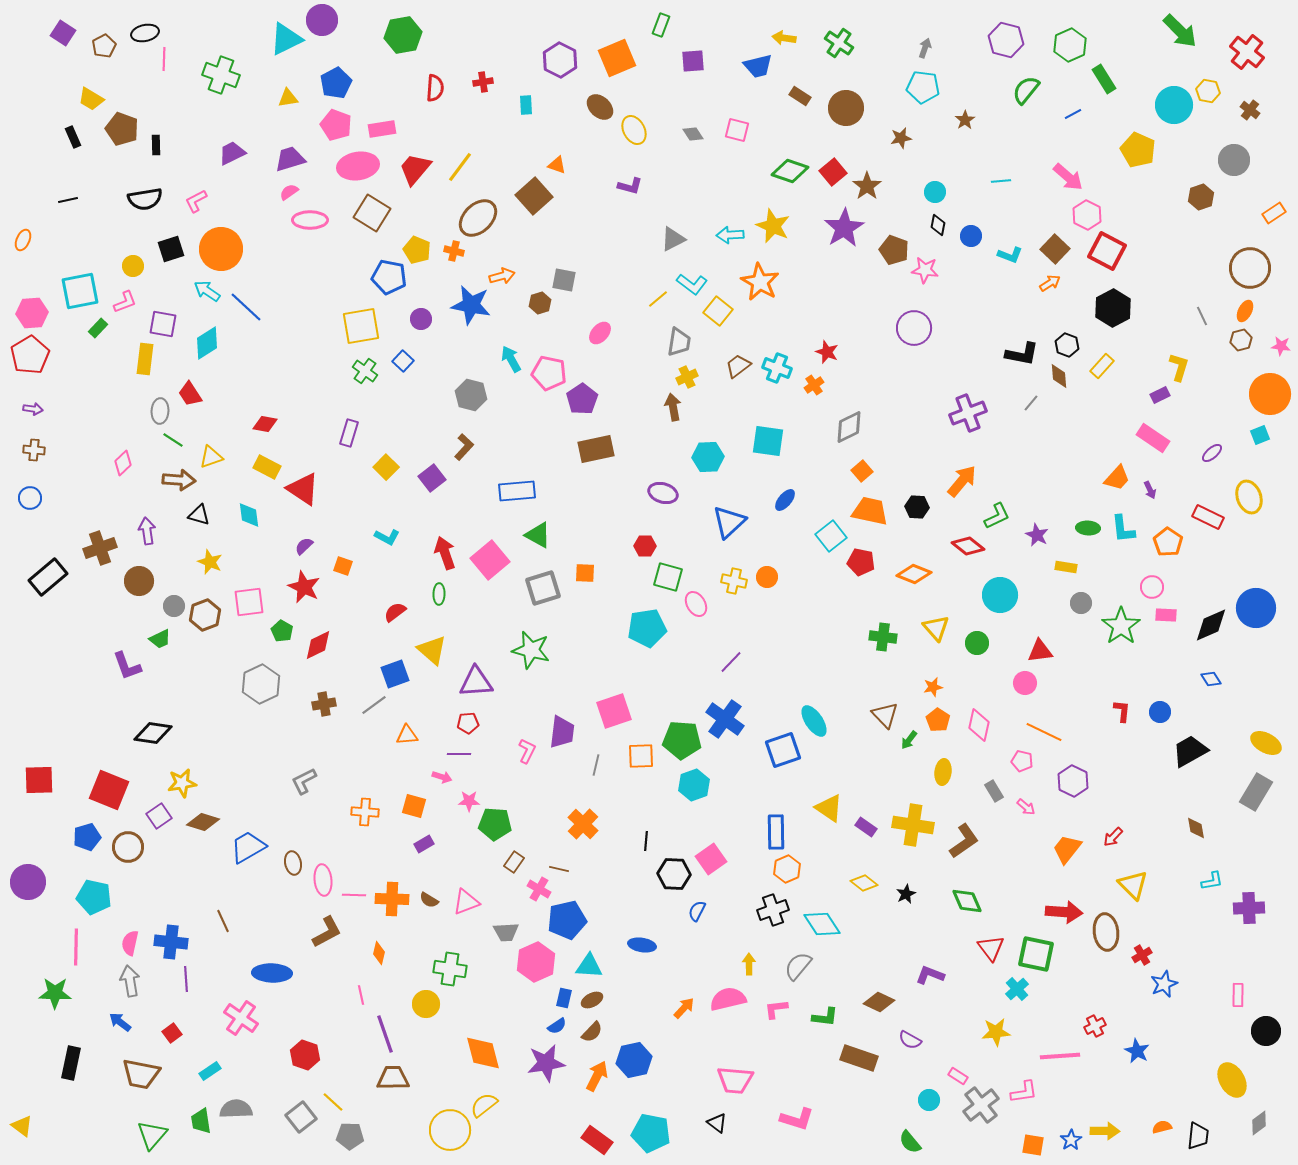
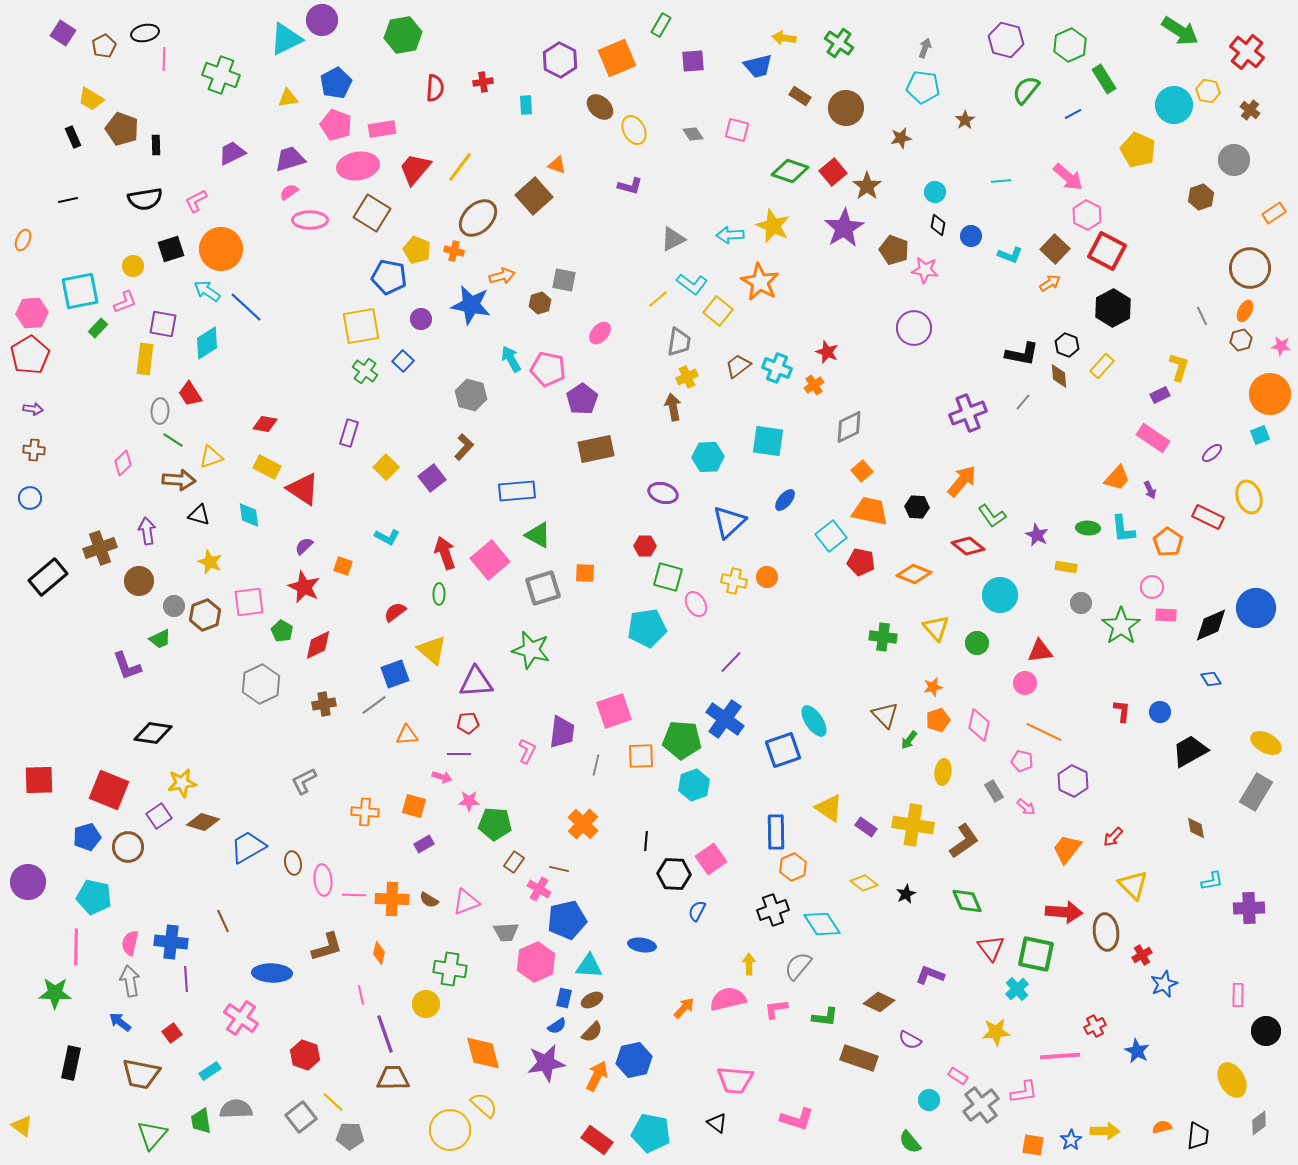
green rectangle at (661, 25): rotated 10 degrees clockwise
green arrow at (1180, 31): rotated 12 degrees counterclockwise
pink pentagon at (549, 373): moved 1 px left, 4 px up
gray line at (1031, 403): moved 8 px left, 1 px up
green L-shape at (997, 516): moved 5 px left; rotated 80 degrees clockwise
orange pentagon at (938, 720): rotated 20 degrees clockwise
orange hexagon at (787, 869): moved 6 px right, 2 px up
brown L-shape at (327, 932): moved 15 px down; rotated 12 degrees clockwise
yellow semicircle at (484, 1105): rotated 80 degrees clockwise
